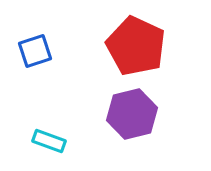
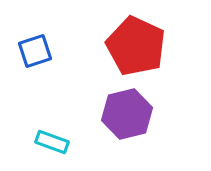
purple hexagon: moved 5 px left
cyan rectangle: moved 3 px right, 1 px down
